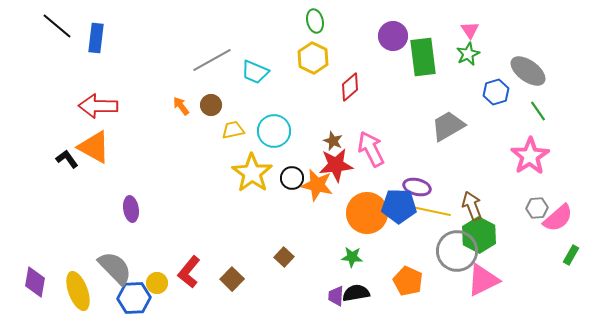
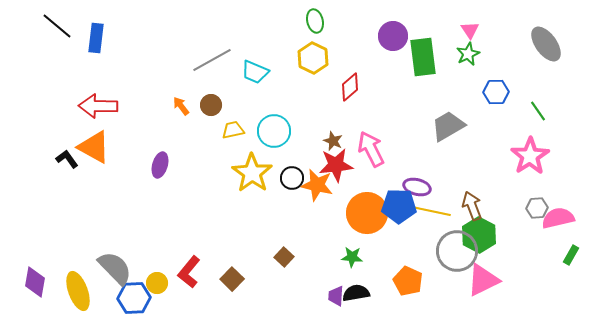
gray ellipse at (528, 71): moved 18 px right, 27 px up; rotated 18 degrees clockwise
blue hexagon at (496, 92): rotated 15 degrees clockwise
purple ellipse at (131, 209): moved 29 px right, 44 px up; rotated 25 degrees clockwise
pink semicircle at (558, 218): rotated 152 degrees counterclockwise
